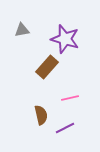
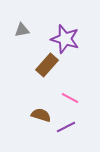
brown rectangle: moved 2 px up
pink line: rotated 42 degrees clockwise
brown semicircle: rotated 60 degrees counterclockwise
purple line: moved 1 px right, 1 px up
